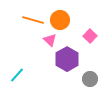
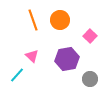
orange line: rotated 55 degrees clockwise
pink triangle: moved 18 px left, 16 px down
purple hexagon: rotated 20 degrees clockwise
